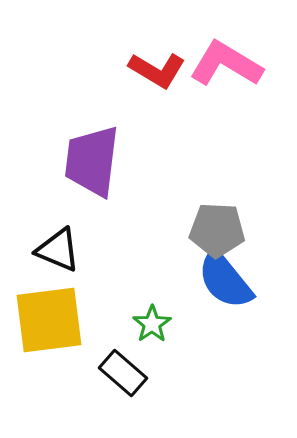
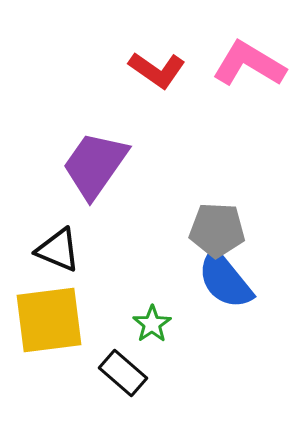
pink L-shape: moved 23 px right
red L-shape: rotated 4 degrees clockwise
purple trapezoid: moved 3 px right, 4 px down; rotated 28 degrees clockwise
